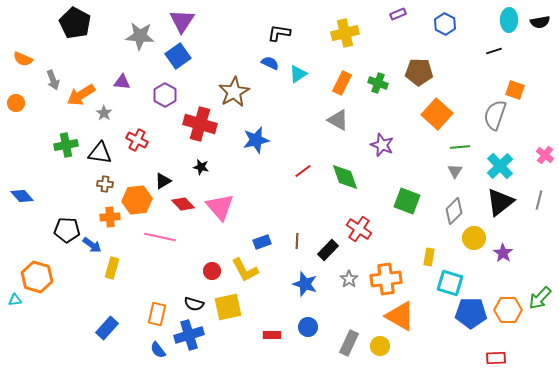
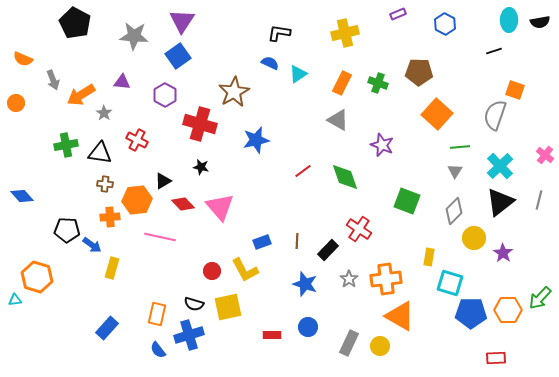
gray star at (140, 36): moved 6 px left
